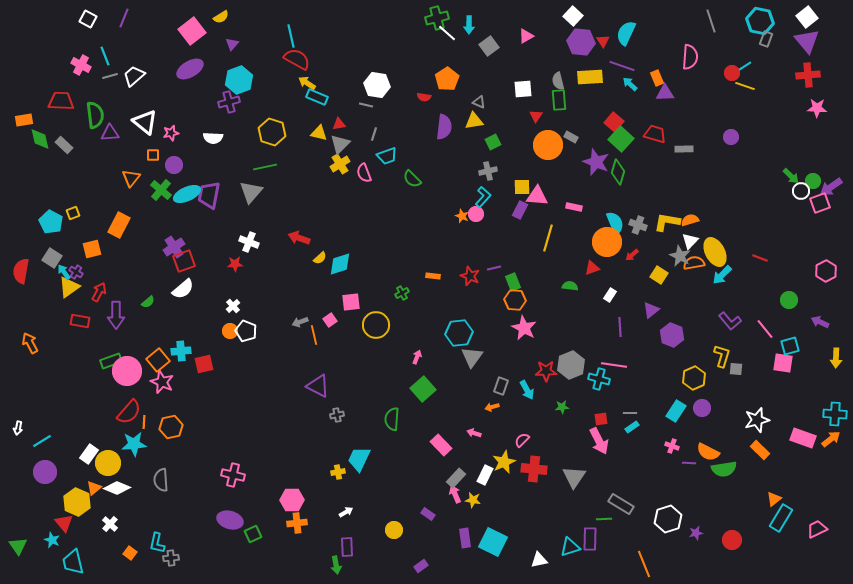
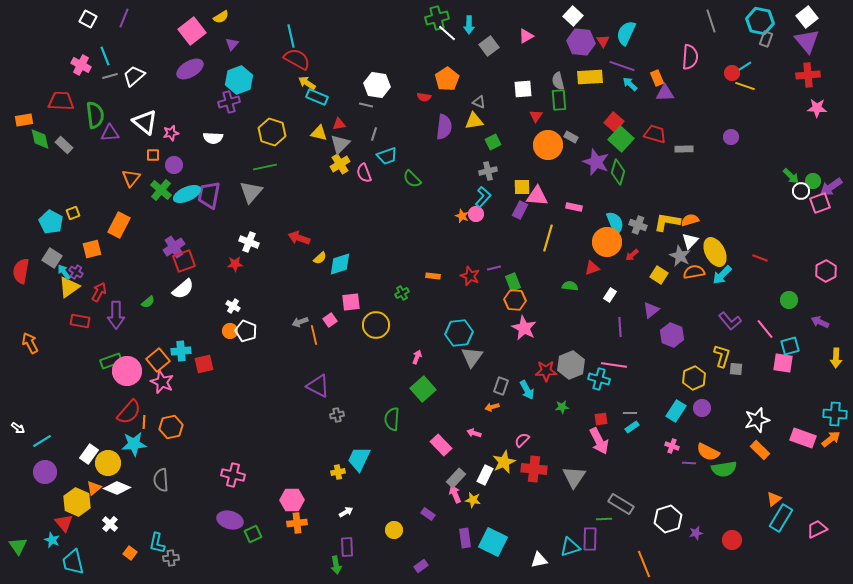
orange semicircle at (694, 263): moved 9 px down
white cross at (233, 306): rotated 16 degrees counterclockwise
white arrow at (18, 428): rotated 64 degrees counterclockwise
